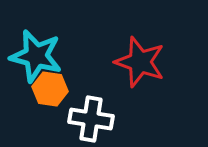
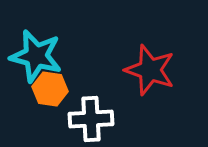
red star: moved 10 px right, 8 px down
white cross: rotated 12 degrees counterclockwise
